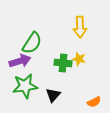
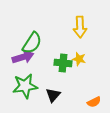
purple arrow: moved 3 px right, 4 px up
